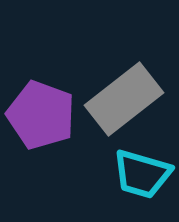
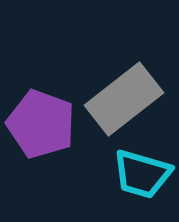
purple pentagon: moved 9 px down
